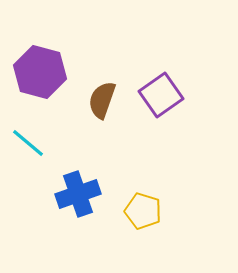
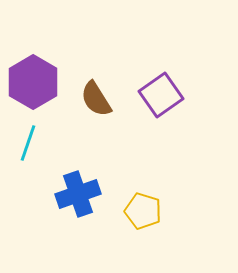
purple hexagon: moved 7 px left, 10 px down; rotated 15 degrees clockwise
brown semicircle: moved 6 px left, 1 px up; rotated 51 degrees counterclockwise
cyan line: rotated 69 degrees clockwise
